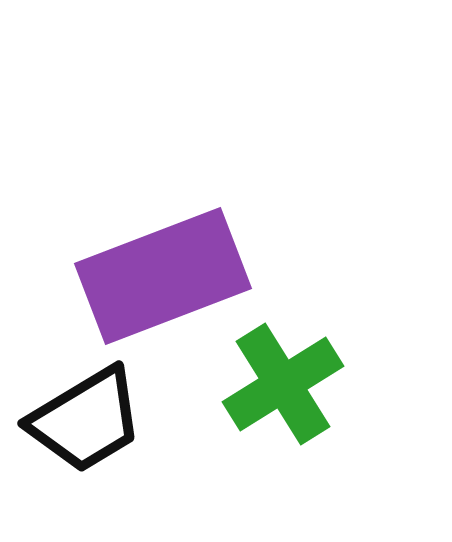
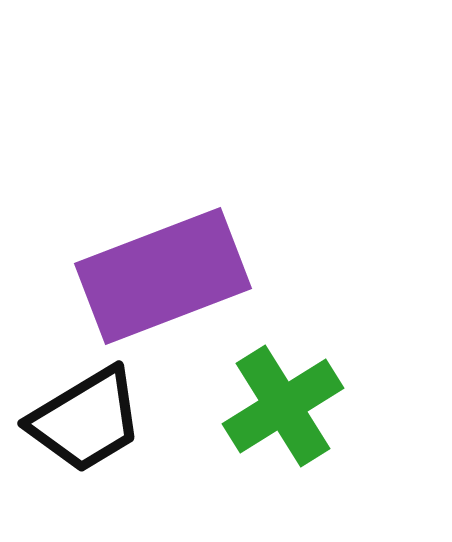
green cross: moved 22 px down
